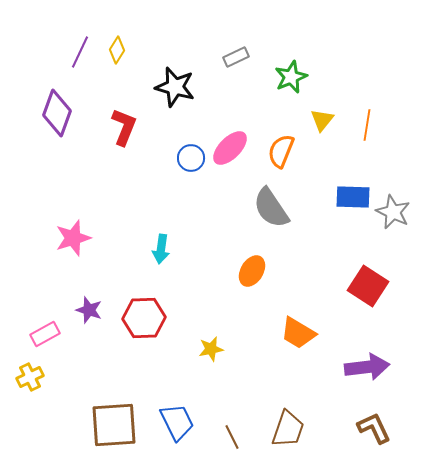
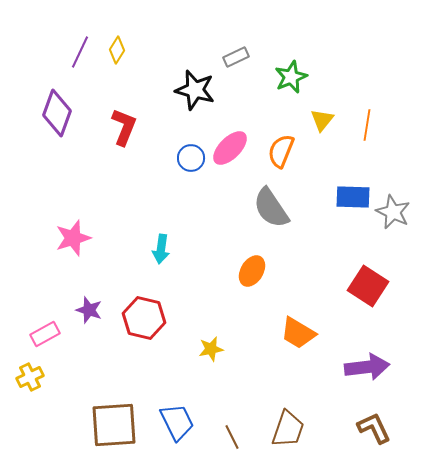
black star: moved 20 px right, 3 px down
red hexagon: rotated 15 degrees clockwise
